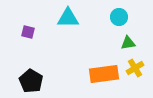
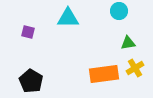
cyan circle: moved 6 px up
